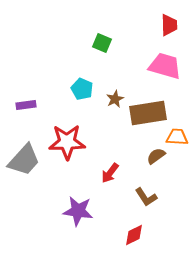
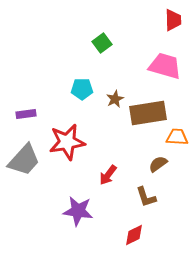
red trapezoid: moved 4 px right, 5 px up
green square: rotated 30 degrees clockwise
cyan pentagon: rotated 25 degrees counterclockwise
purple rectangle: moved 9 px down
red star: rotated 9 degrees counterclockwise
brown semicircle: moved 2 px right, 8 px down
red arrow: moved 2 px left, 2 px down
brown L-shape: rotated 15 degrees clockwise
